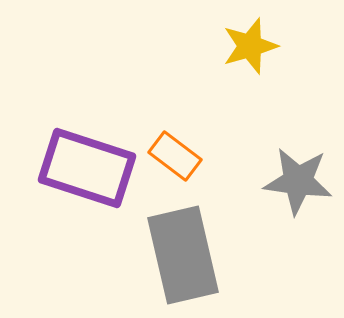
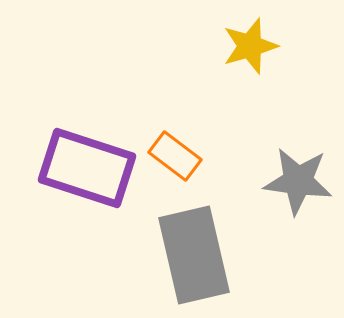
gray rectangle: moved 11 px right
